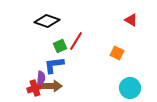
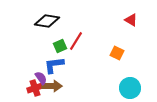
black diamond: rotated 10 degrees counterclockwise
purple semicircle: rotated 40 degrees counterclockwise
